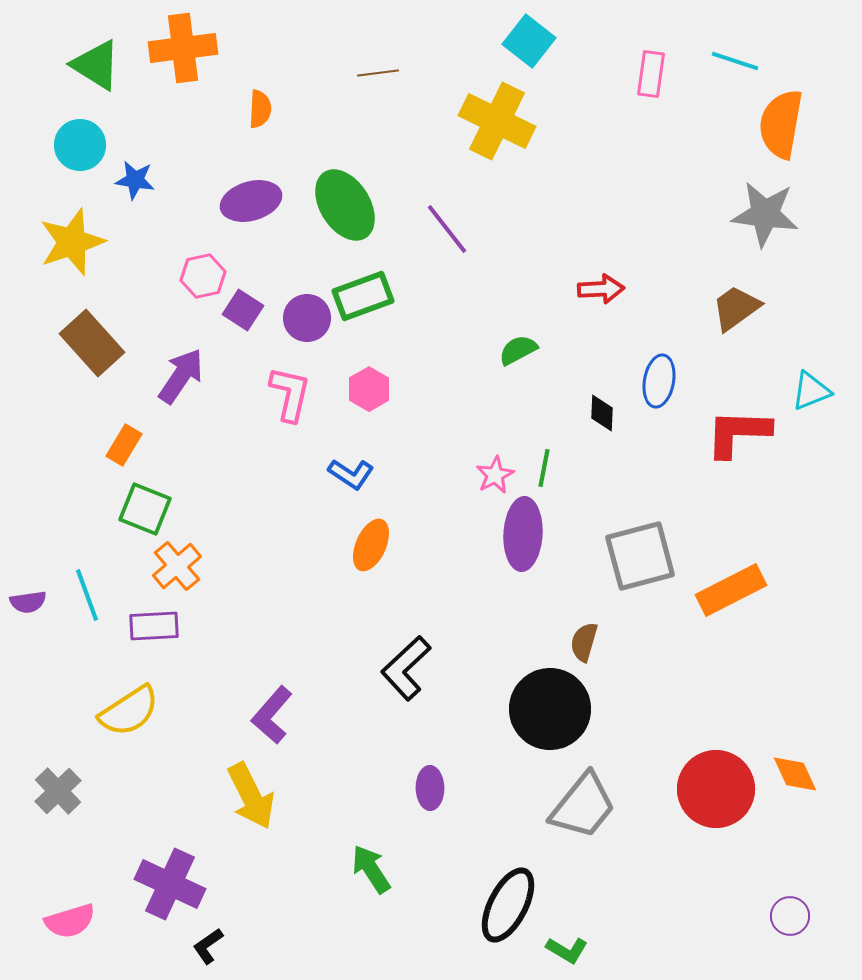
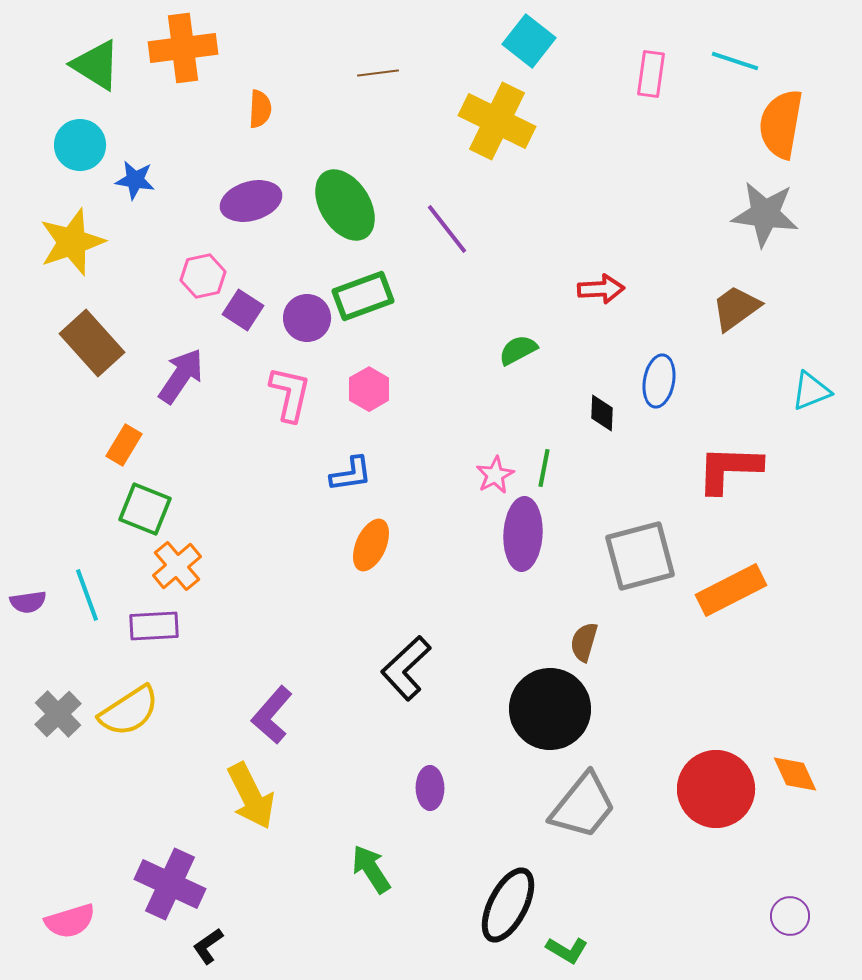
red L-shape at (738, 433): moved 9 px left, 36 px down
blue L-shape at (351, 474): rotated 42 degrees counterclockwise
gray cross at (58, 791): moved 77 px up
